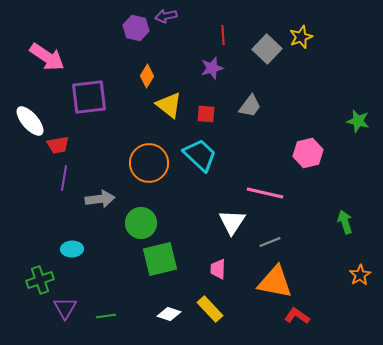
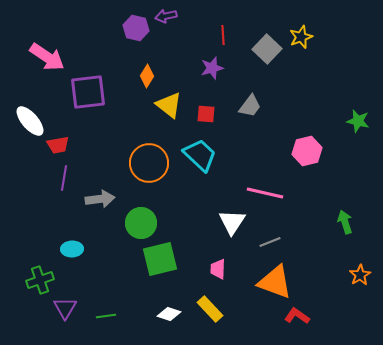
purple square: moved 1 px left, 5 px up
pink hexagon: moved 1 px left, 2 px up
orange triangle: rotated 9 degrees clockwise
